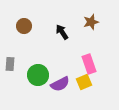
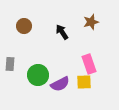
yellow square: rotated 21 degrees clockwise
